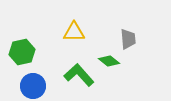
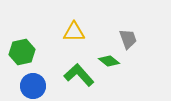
gray trapezoid: rotated 15 degrees counterclockwise
